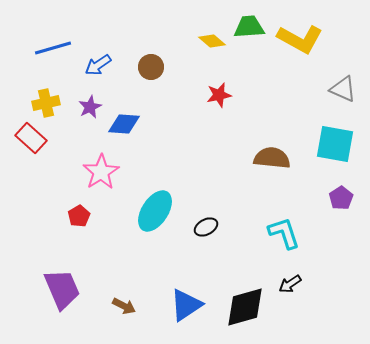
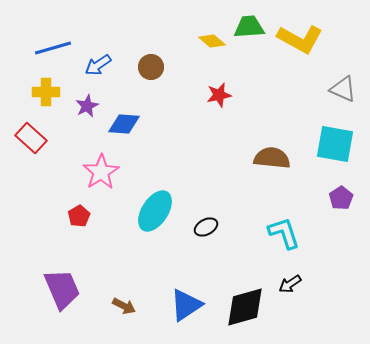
yellow cross: moved 11 px up; rotated 12 degrees clockwise
purple star: moved 3 px left, 1 px up
